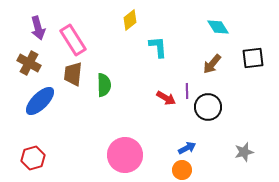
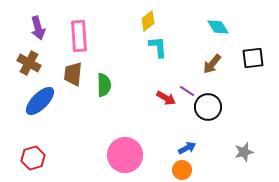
yellow diamond: moved 18 px right, 1 px down
pink rectangle: moved 6 px right, 4 px up; rotated 28 degrees clockwise
purple line: rotated 56 degrees counterclockwise
